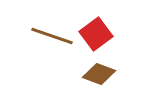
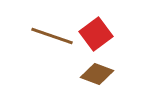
brown diamond: moved 2 px left
